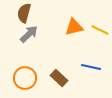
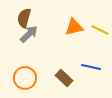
brown semicircle: moved 5 px down
brown rectangle: moved 5 px right
